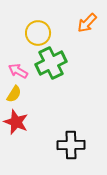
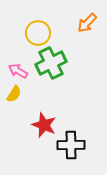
red star: moved 28 px right, 3 px down
